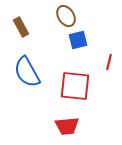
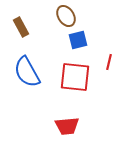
red square: moved 9 px up
